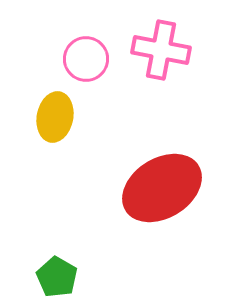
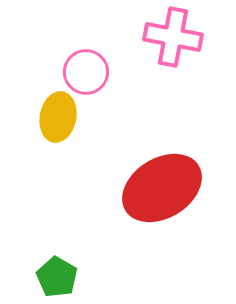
pink cross: moved 12 px right, 13 px up
pink circle: moved 13 px down
yellow ellipse: moved 3 px right
